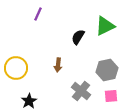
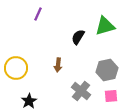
green triangle: rotated 10 degrees clockwise
